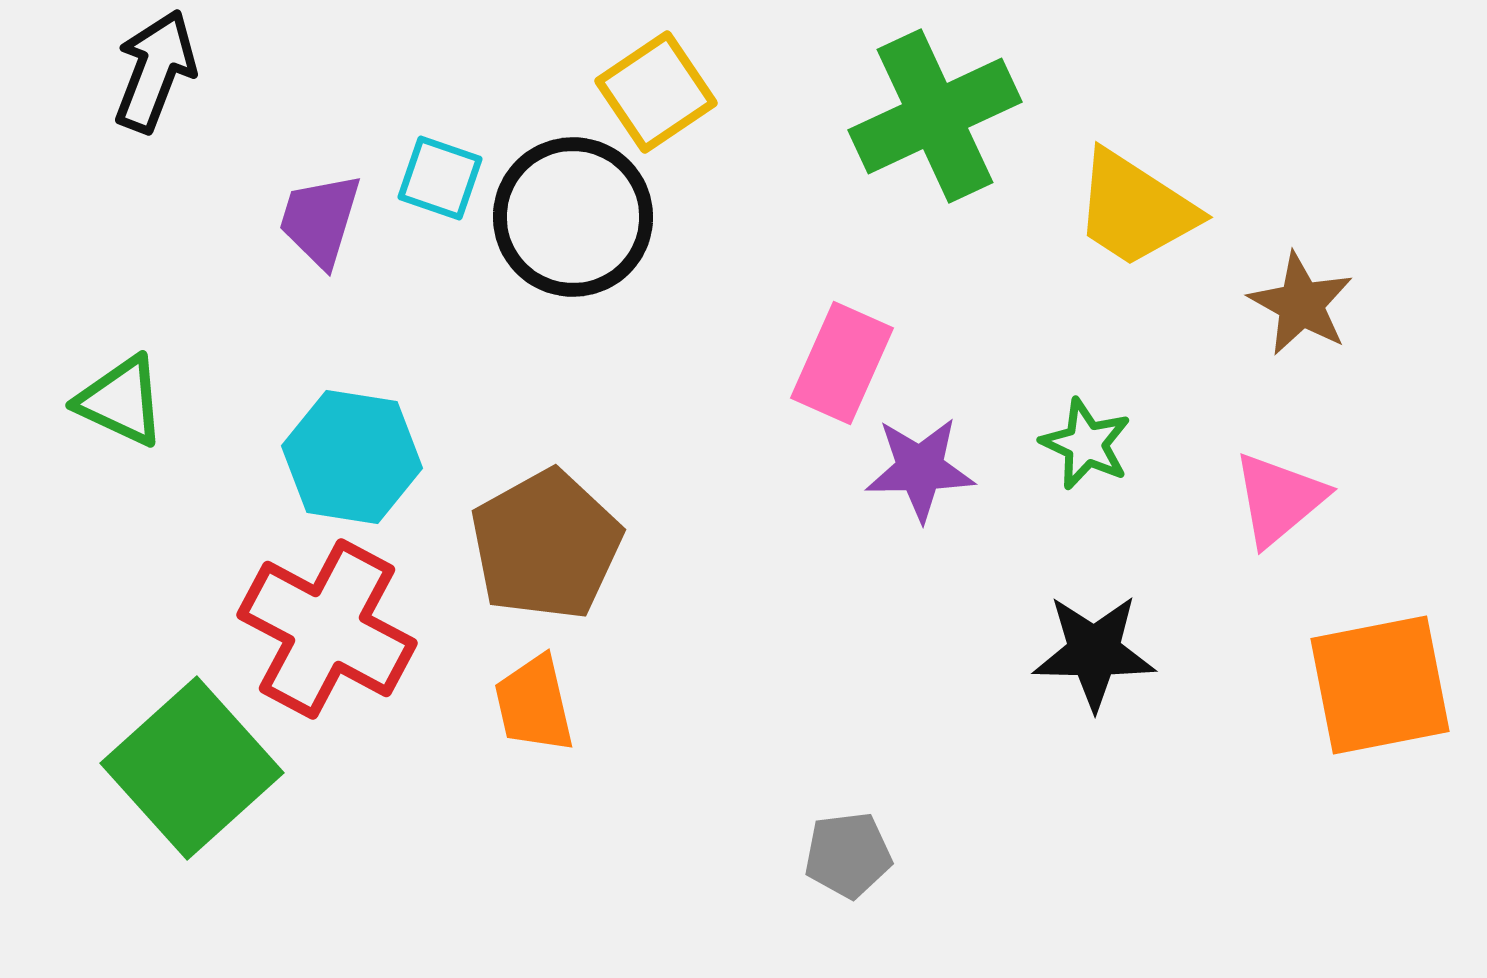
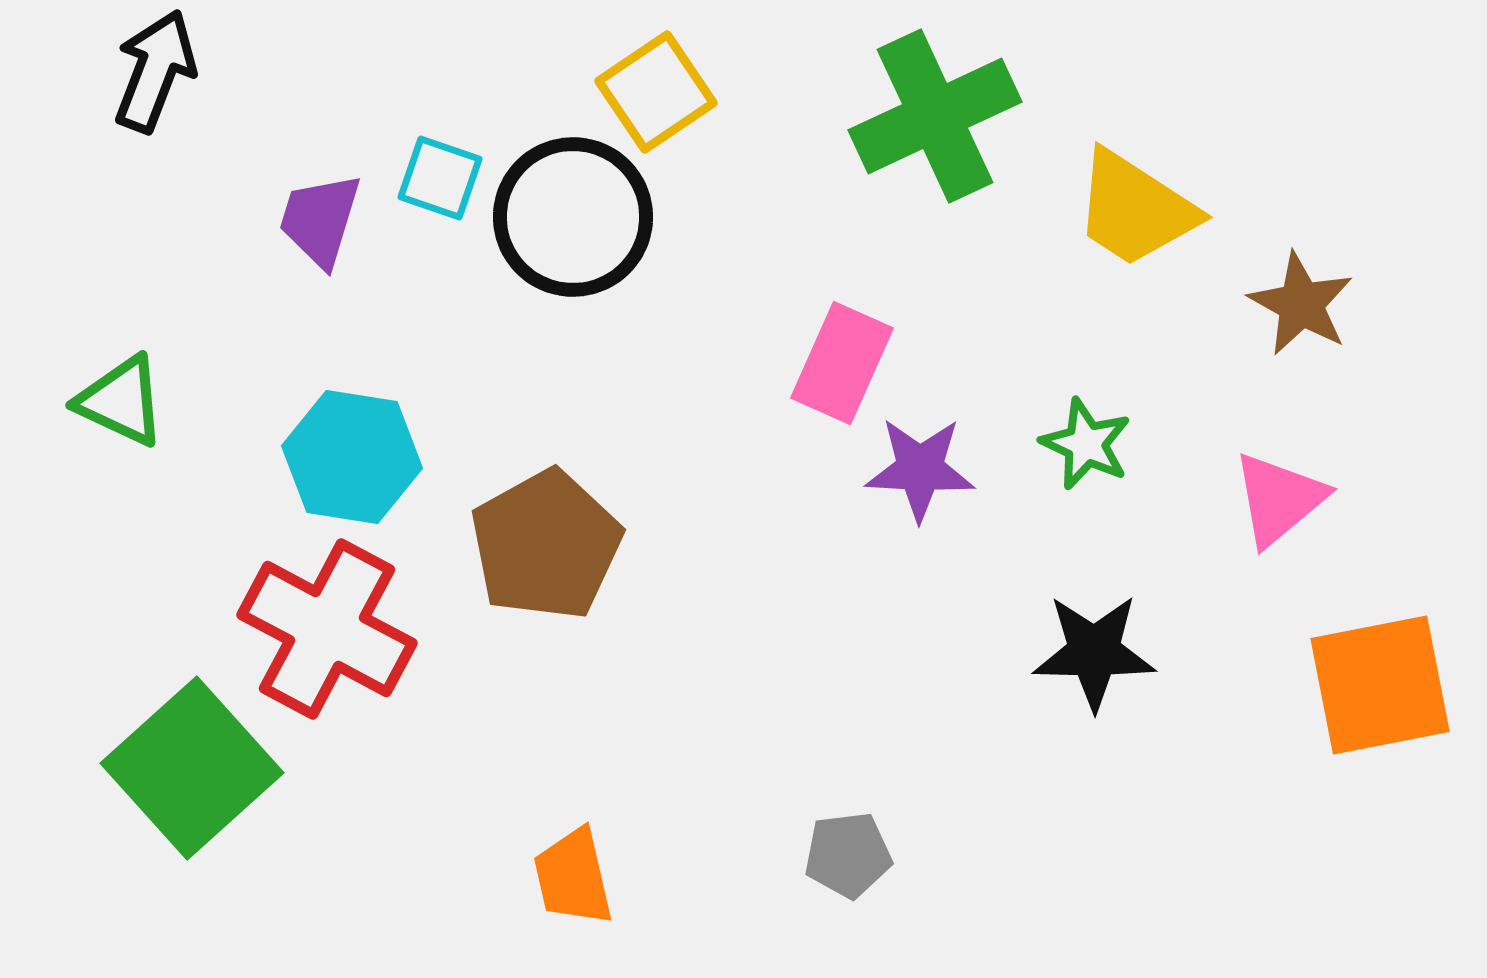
purple star: rotated 4 degrees clockwise
orange trapezoid: moved 39 px right, 173 px down
